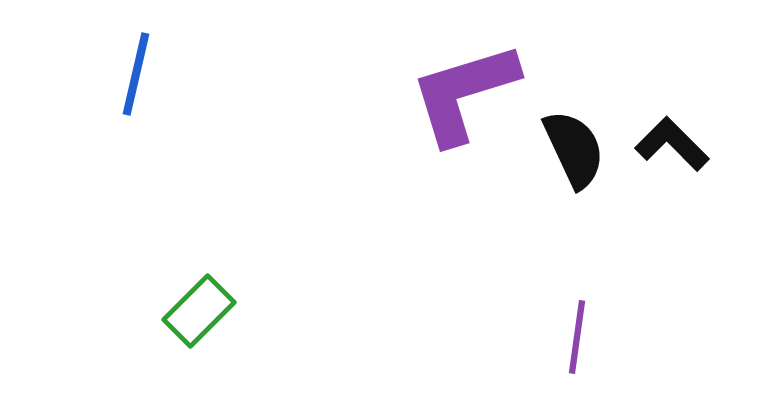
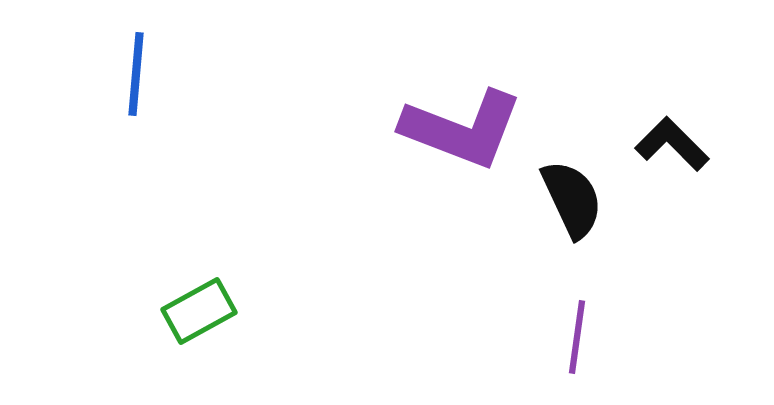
blue line: rotated 8 degrees counterclockwise
purple L-shape: moved 2 px left, 36 px down; rotated 142 degrees counterclockwise
black semicircle: moved 2 px left, 50 px down
green rectangle: rotated 16 degrees clockwise
